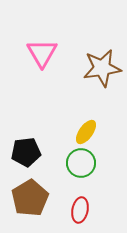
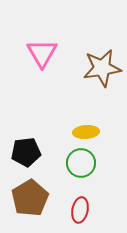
yellow ellipse: rotated 50 degrees clockwise
